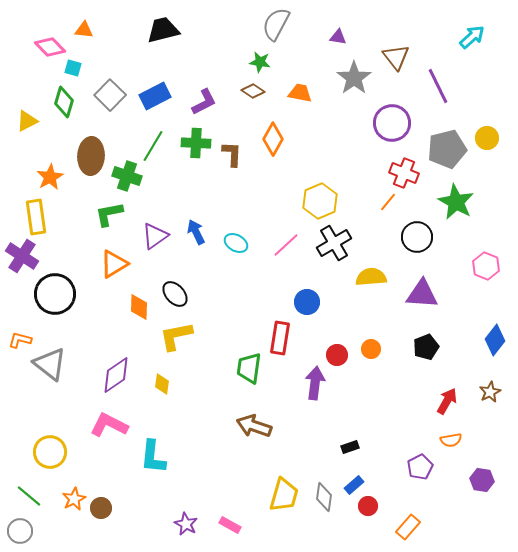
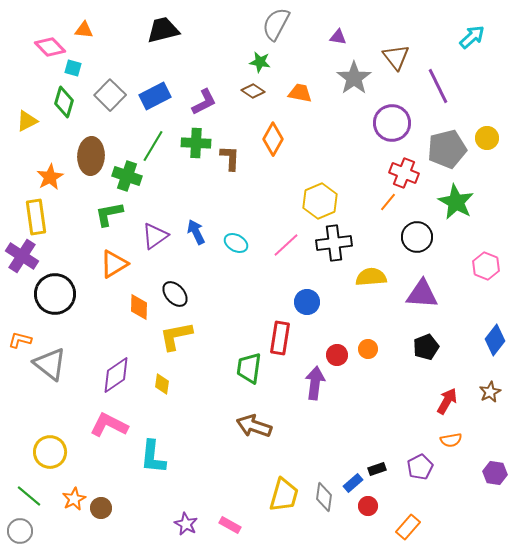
brown L-shape at (232, 154): moved 2 px left, 4 px down
black cross at (334, 243): rotated 24 degrees clockwise
orange circle at (371, 349): moved 3 px left
black rectangle at (350, 447): moved 27 px right, 22 px down
purple hexagon at (482, 480): moved 13 px right, 7 px up
blue rectangle at (354, 485): moved 1 px left, 2 px up
